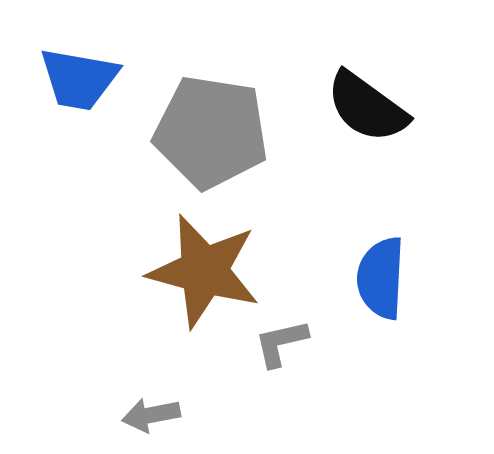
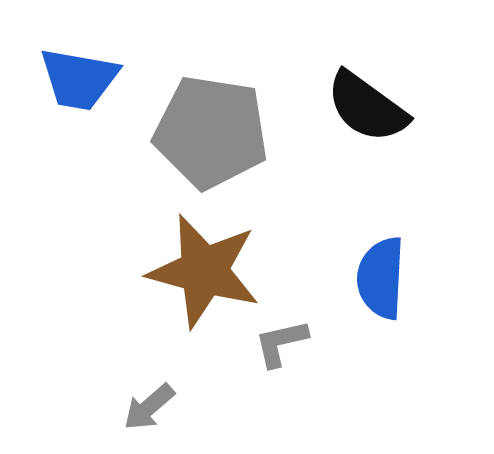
gray arrow: moved 2 px left, 8 px up; rotated 30 degrees counterclockwise
